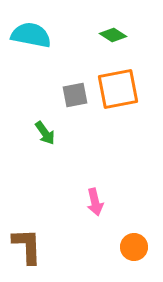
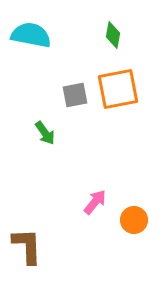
green diamond: rotated 68 degrees clockwise
pink arrow: rotated 128 degrees counterclockwise
orange circle: moved 27 px up
